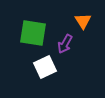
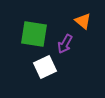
orange triangle: rotated 18 degrees counterclockwise
green square: moved 1 px right, 1 px down
